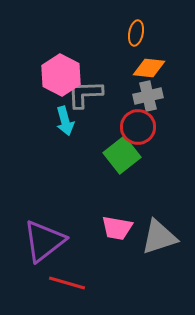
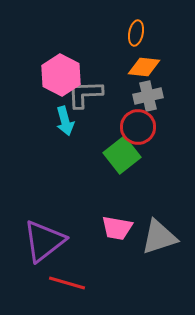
orange diamond: moved 5 px left, 1 px up
